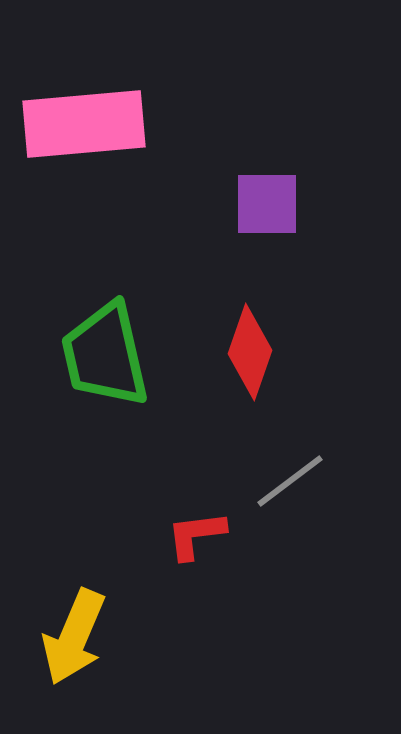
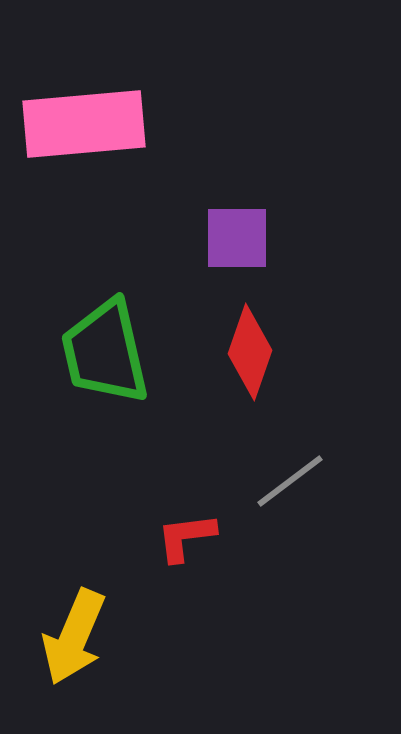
purple square: moved 30 px left, 34 px down
green trapezoid: moved 3 px up
red L-shape: moved 10 px left, 2 px down
